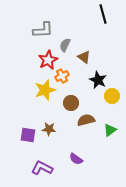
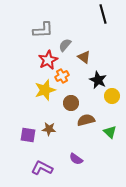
gray semicircle: rotated 16 degrees clockwise
green triangle: moved 2 px down; rotated 40 degrees counterclockwise
